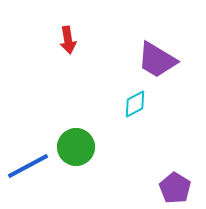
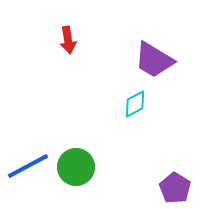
purple trapezoid: moved 3 px left
green circle: moved 20 px down
